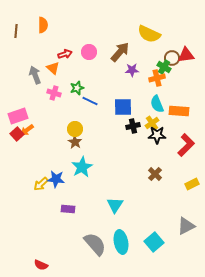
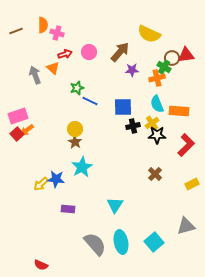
brown line: rotated 64 degrees clockwise
pink cross: moved 3 px right, 60 px up
gray triangle: rotated 12 degrees clockwise
